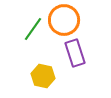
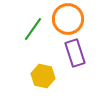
orange circle: moved 4 px right, 1 px up
